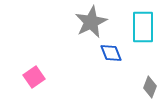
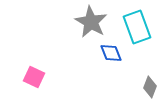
gray star: rotated 16 degrees counterclockwise
cyan rectangle: moved 6 px left; rotated 20 degrees counterclockwise
pink square: rotated 30 degrees counterclockwise
